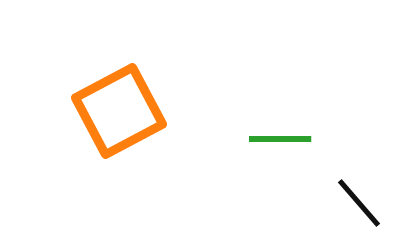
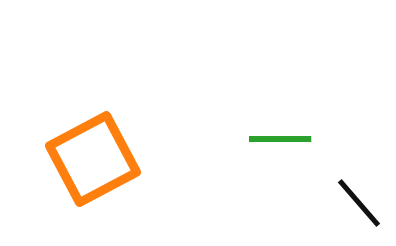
orange square: moved 26 px left, 48 px down
